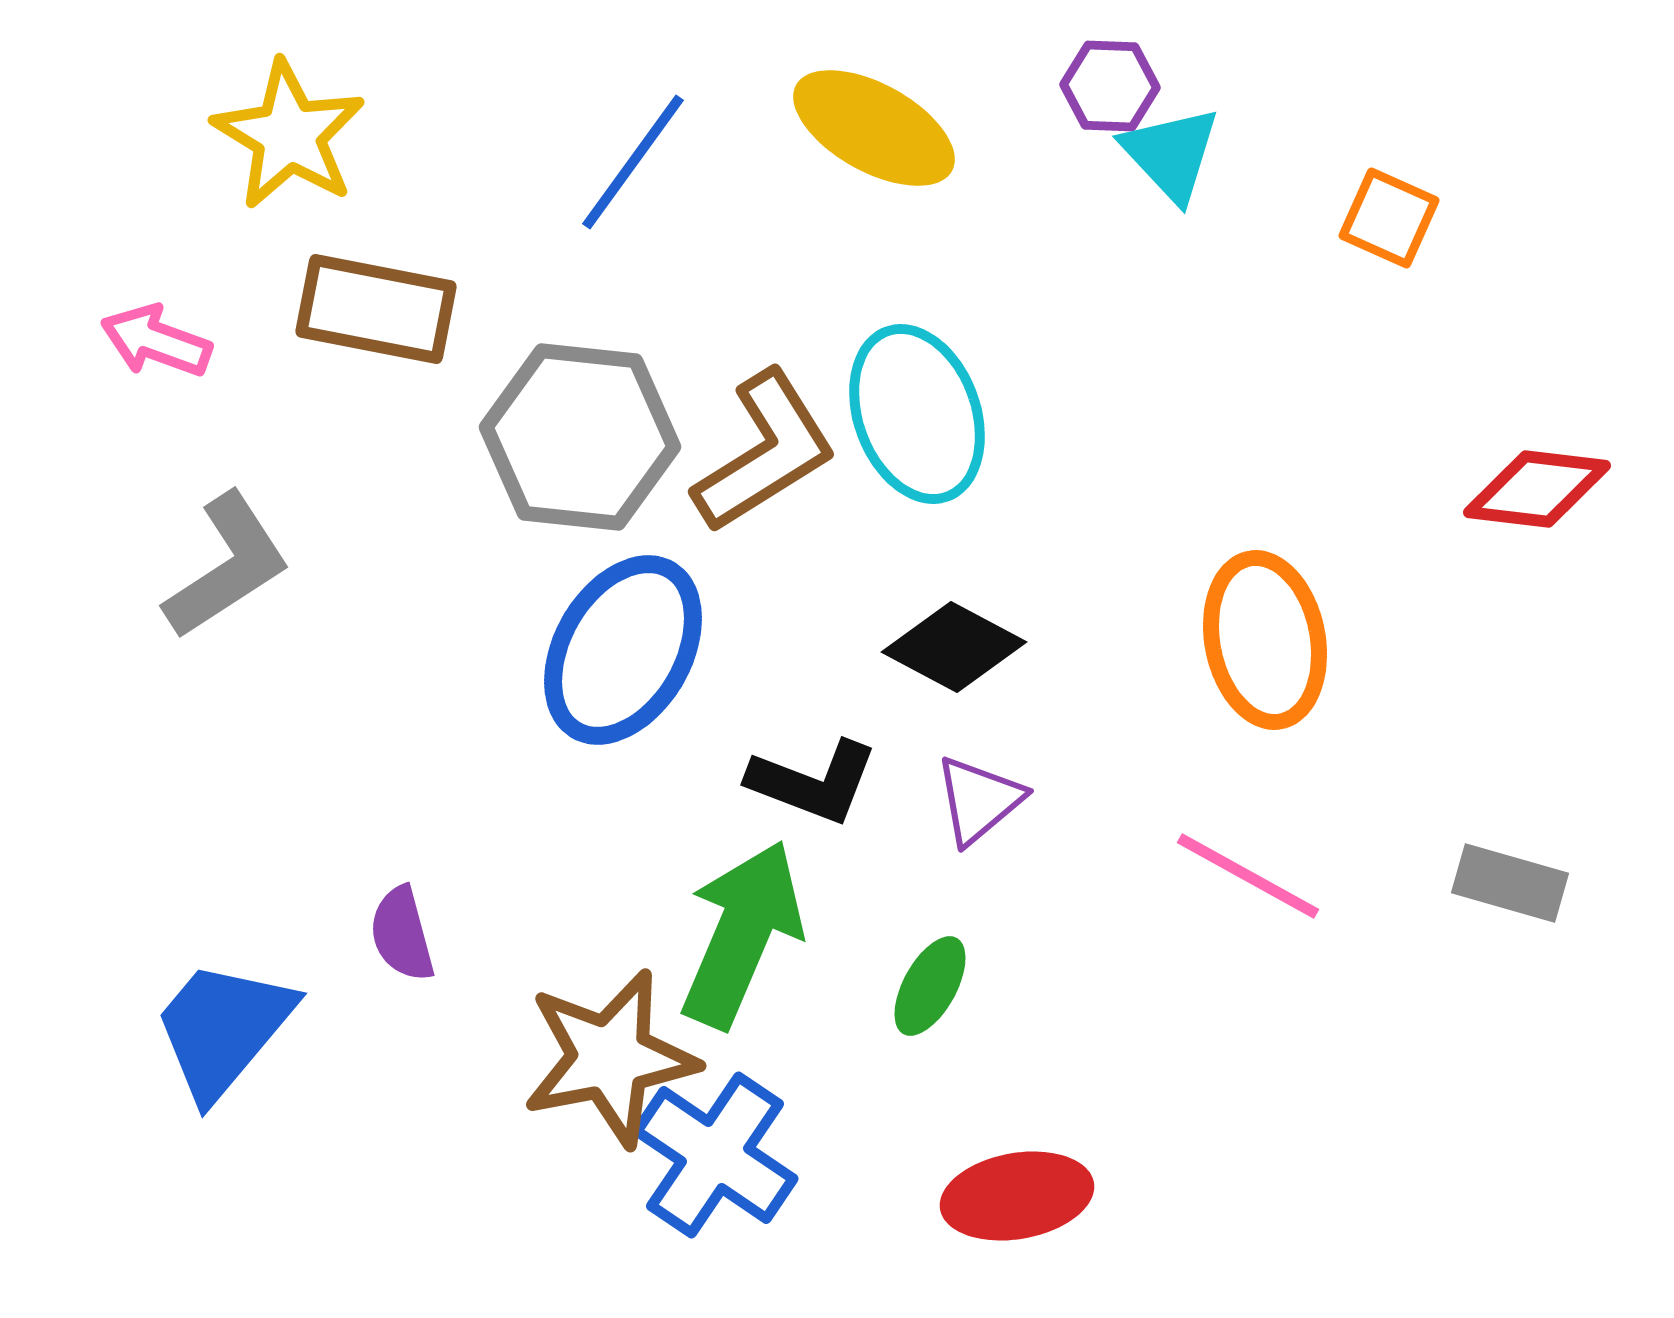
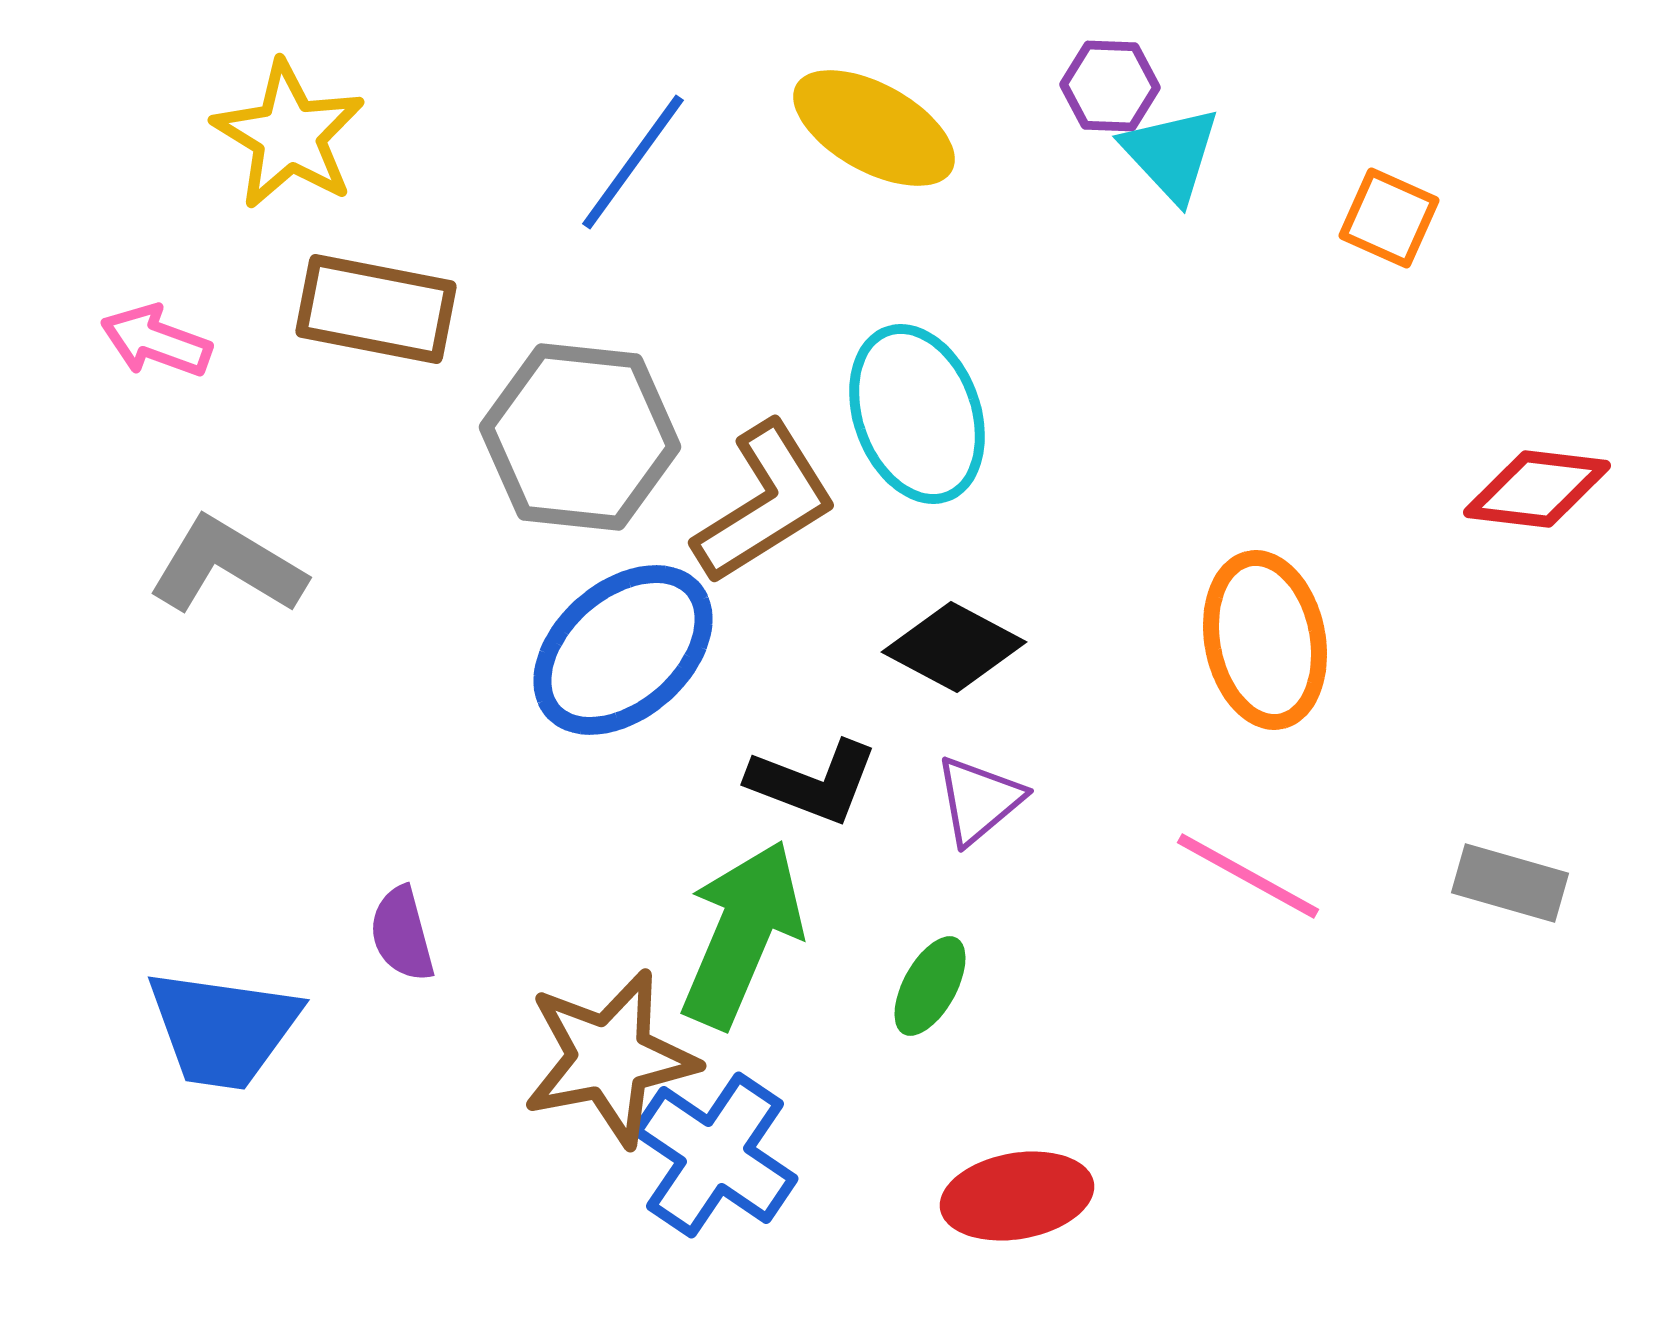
brown L-shape: moved 51 px down
gray L-shape: rotated 116 degrees counterclockwise
blue ellipse: rotated 19 degrees clockwise
blue trapezoid: rotated 122 degrees counterclockwise
